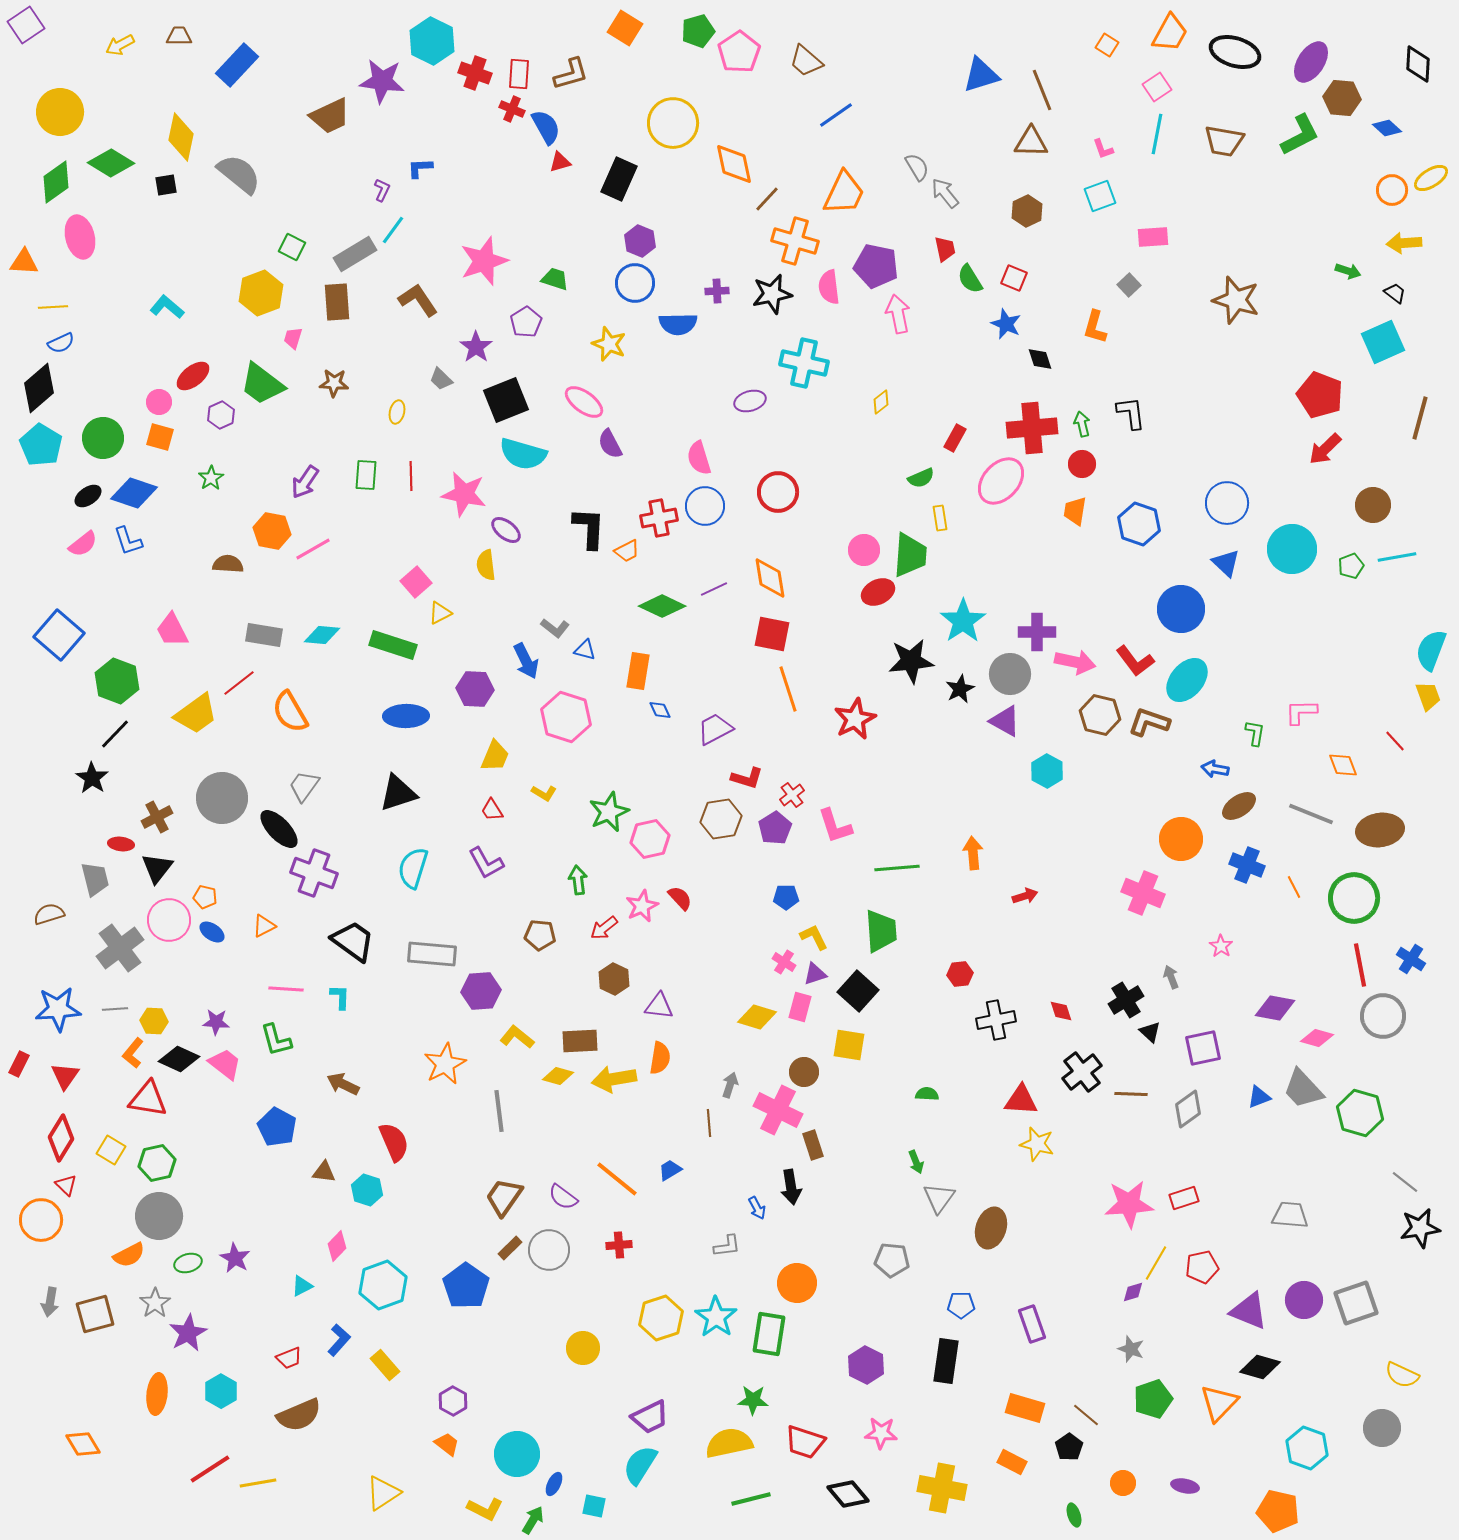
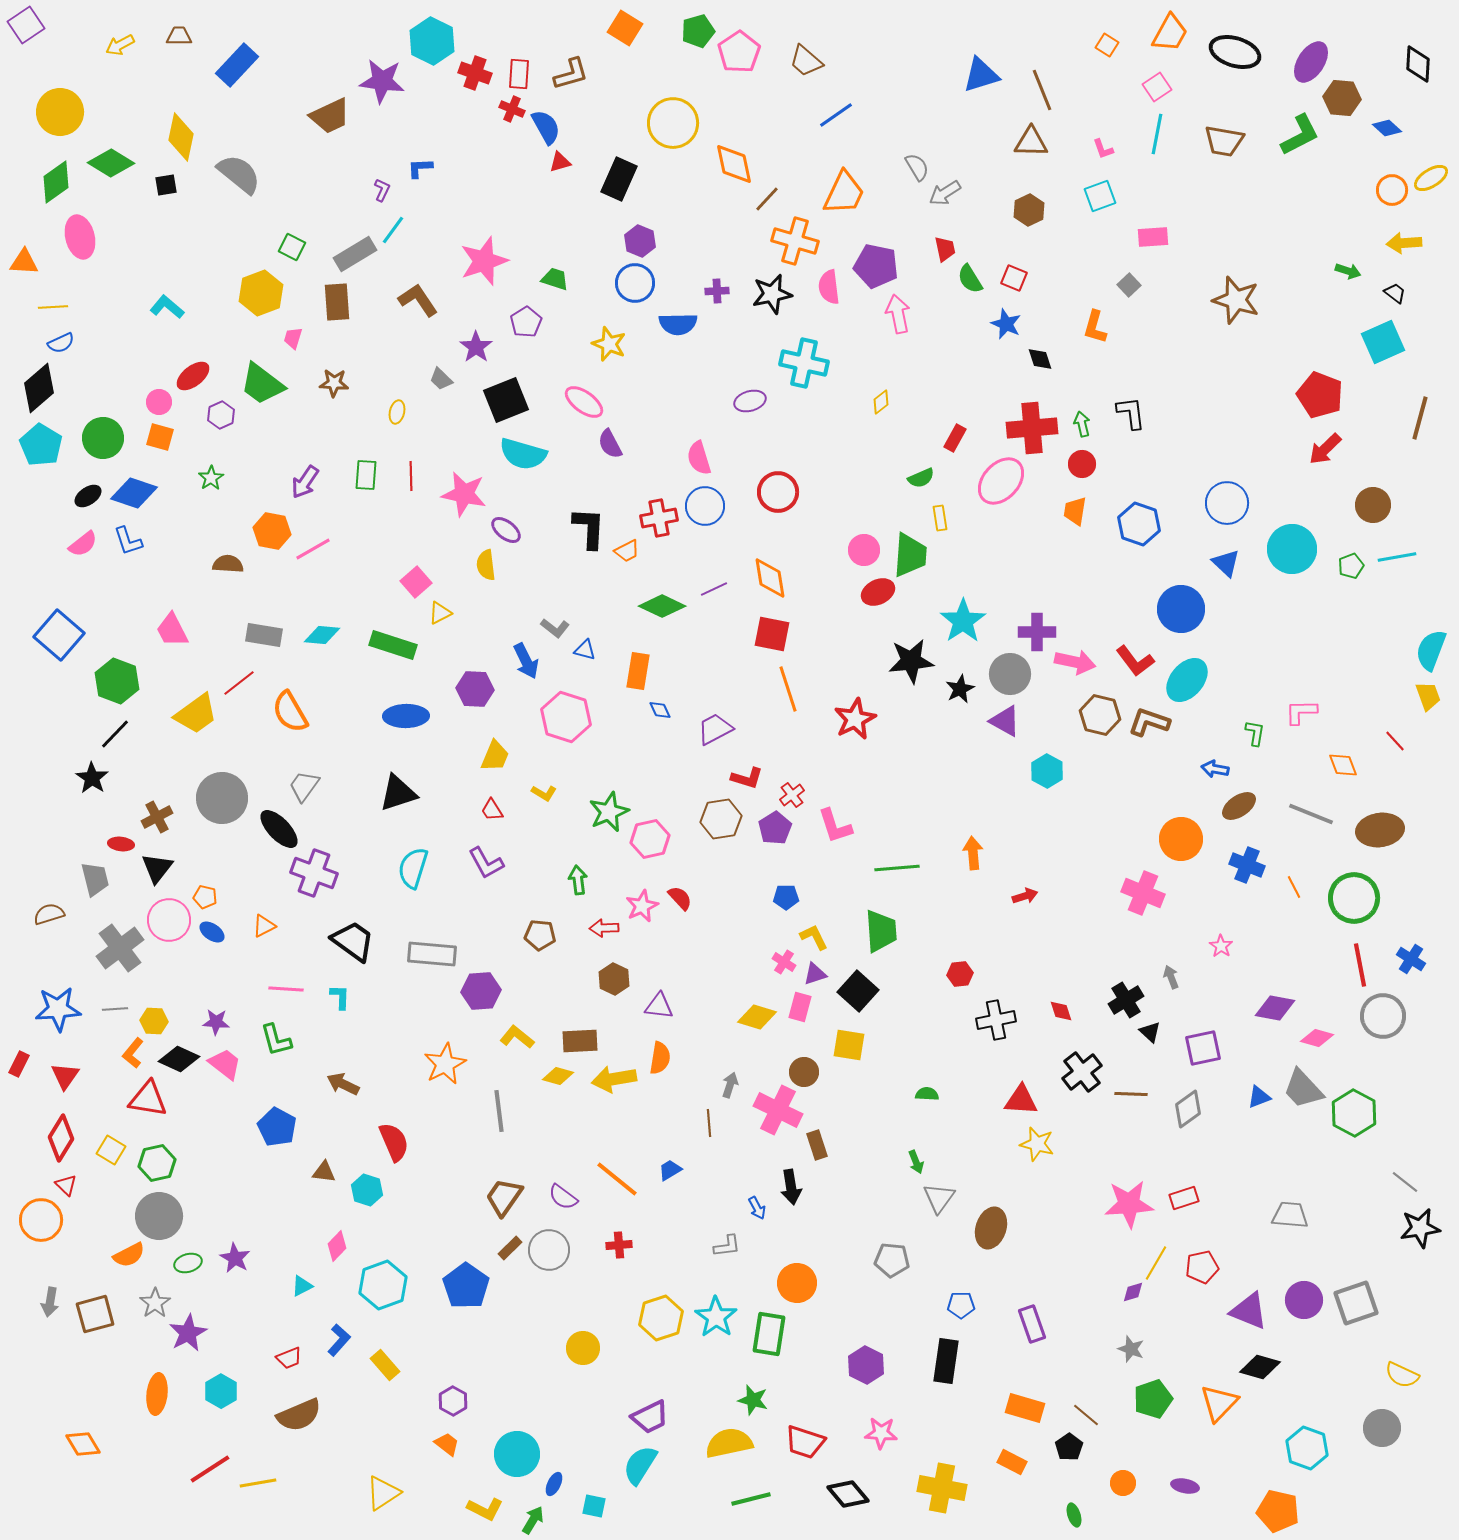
gray arrow at (945, 193): rotated 84 degrees counterclockwise
brown hexagon at (1027, 211): moved 2 px right, 1 px up
red arrow at (604, 928): rotated 36 degrees clockwise
green hexagon at (1360, 1113): moved 6 px left; rotated 12 degrees clockwise
brown rectangle at (813, 1145): moved 4 px right
green star at (753, 1400): rotated 12 degrees clockwise
